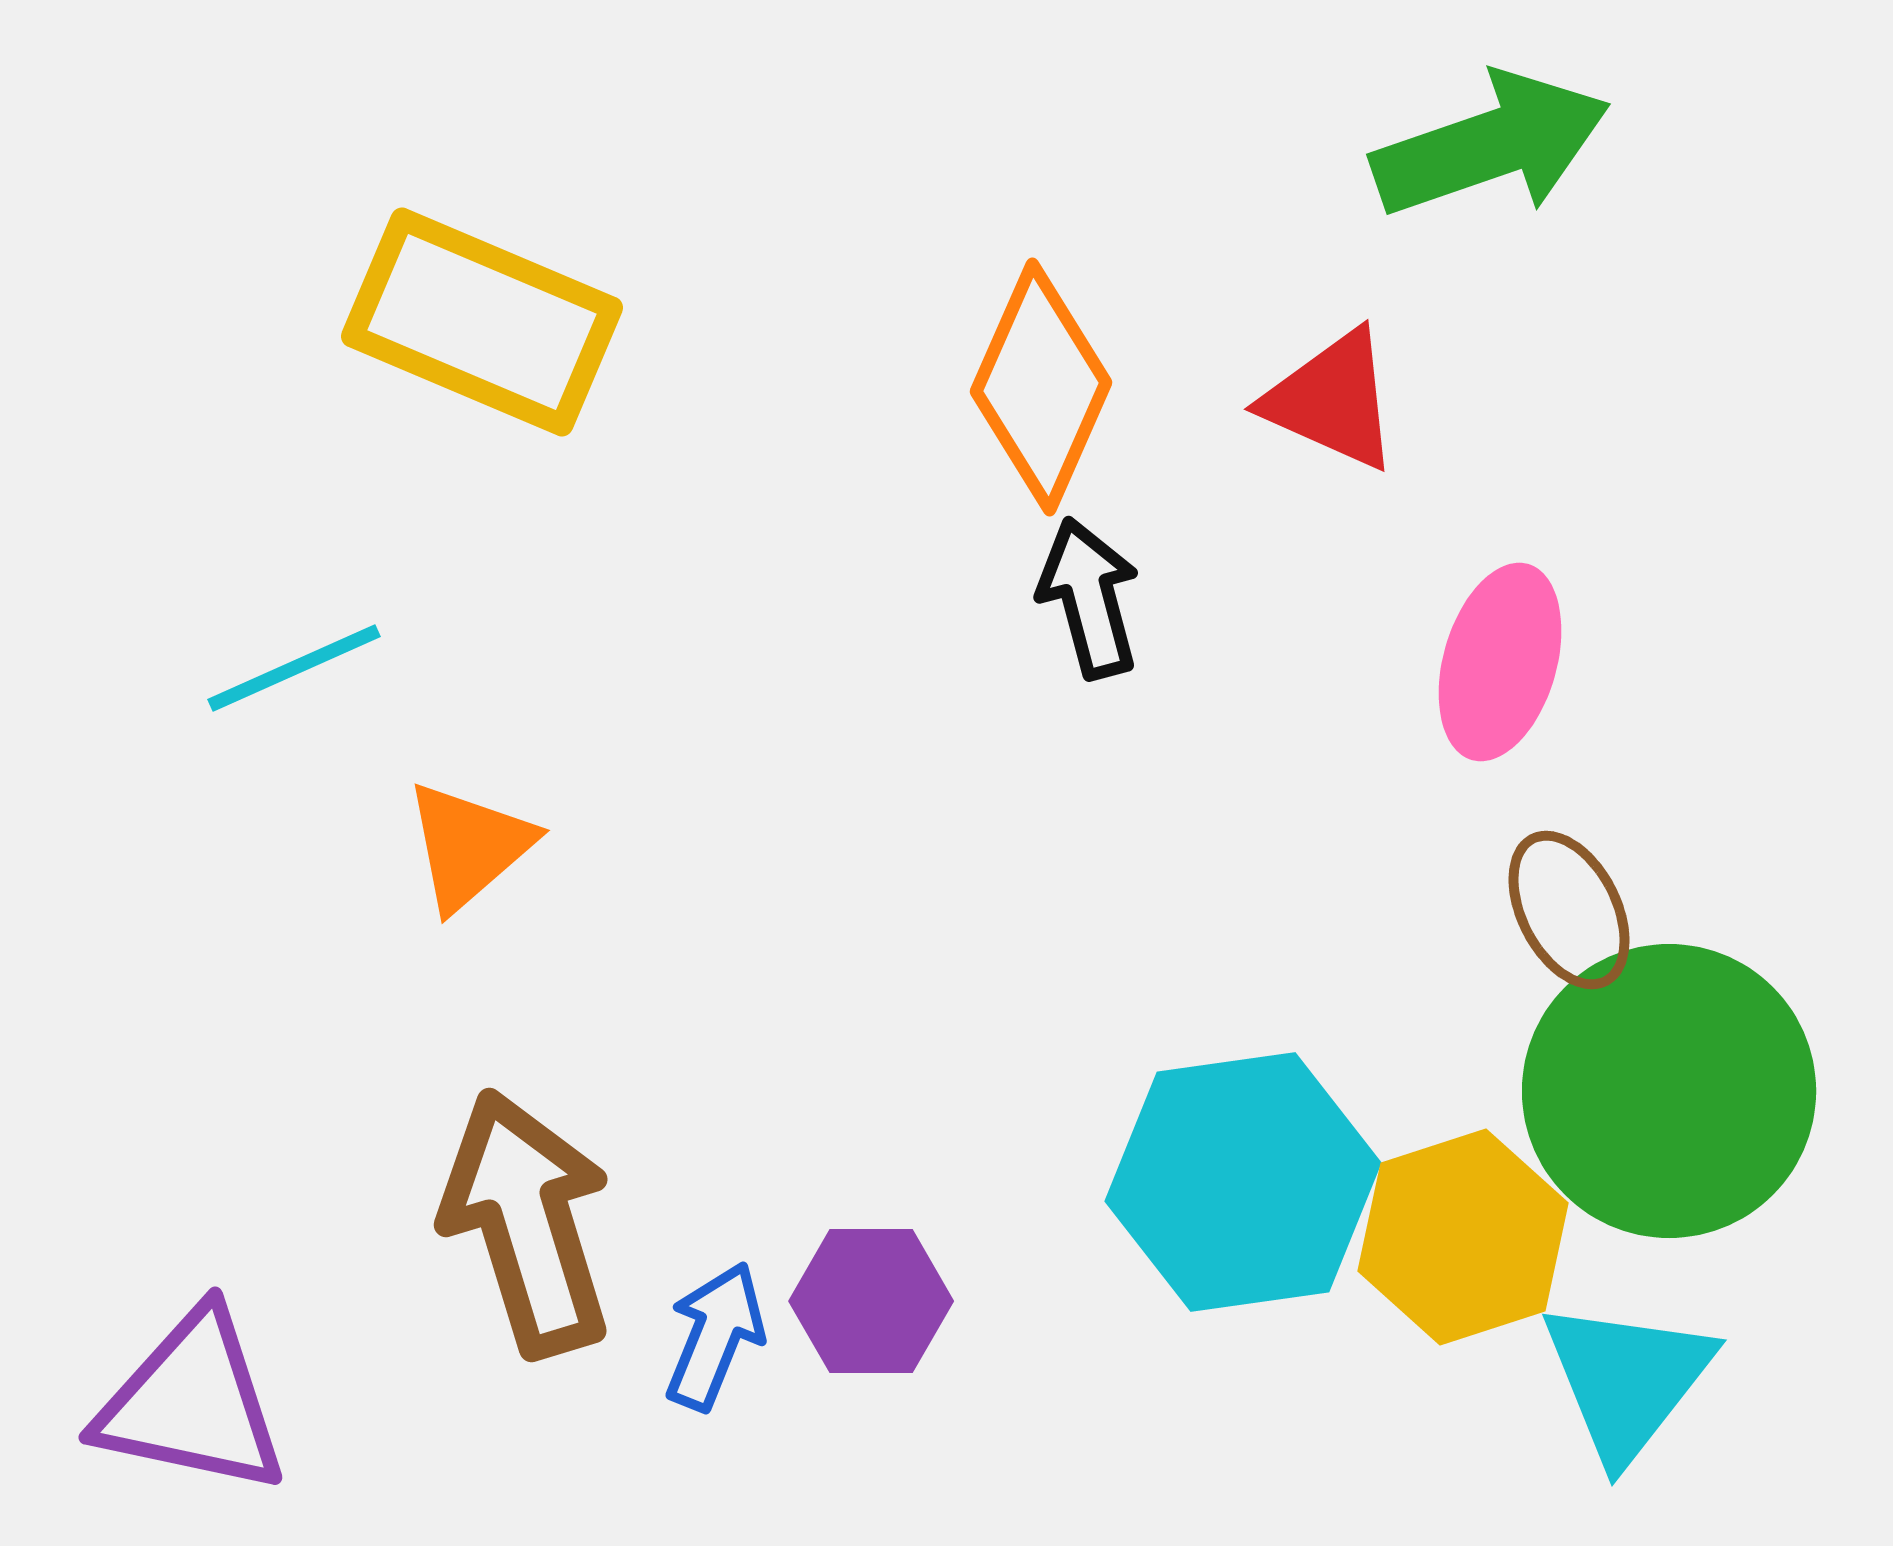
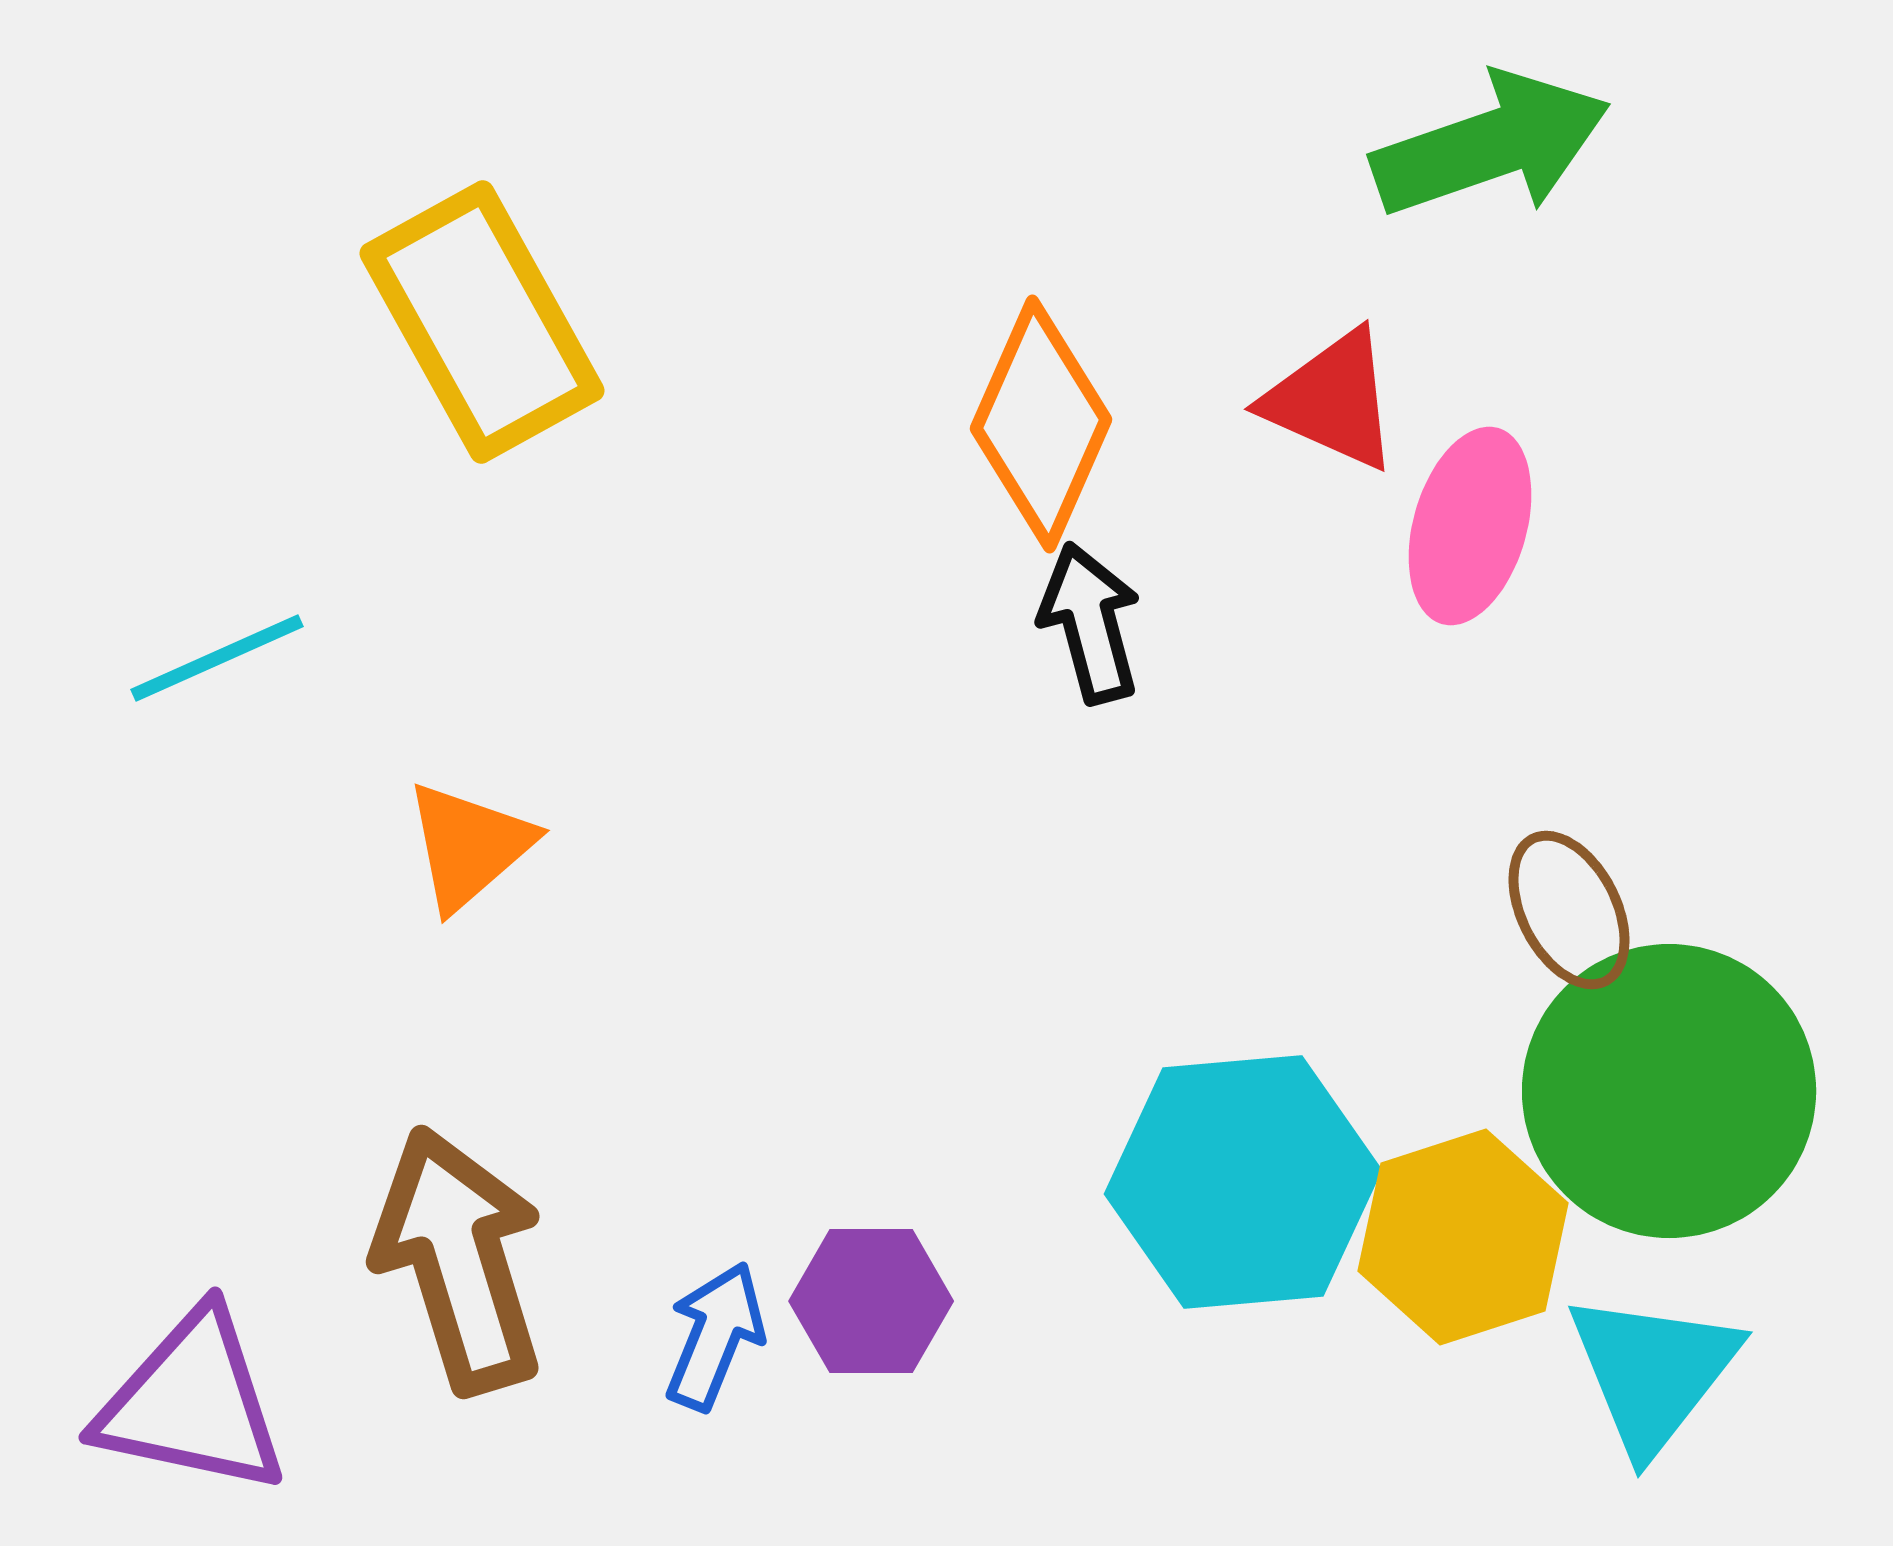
yellow rectangle: rotated 38 degrees clockwise
orange diamond: moved 37 px down
black arrow: moved 1 px right, 25 px down
pink ellipse: moved 30 px left, 136 px up
cyan line: moved 77 px left, 10 px up
cyan hexagon: rotated 3 degrees clockwise
brown arrow: moved 68 px left, 37 px down
cyan triangle: moved 26 px right, 8 px up
